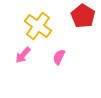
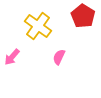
pink arrow: moved 11 px left, 2 px down
